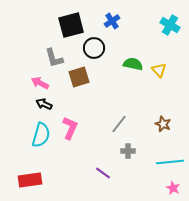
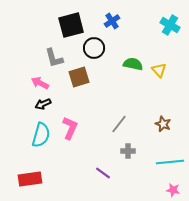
black arrow: moved 1 px left; rotated 49 degrees counterclockwise
red rectangle: moved 1 px up
pink star: moved 2 px down; rotated 16 degrees counterclockwise
